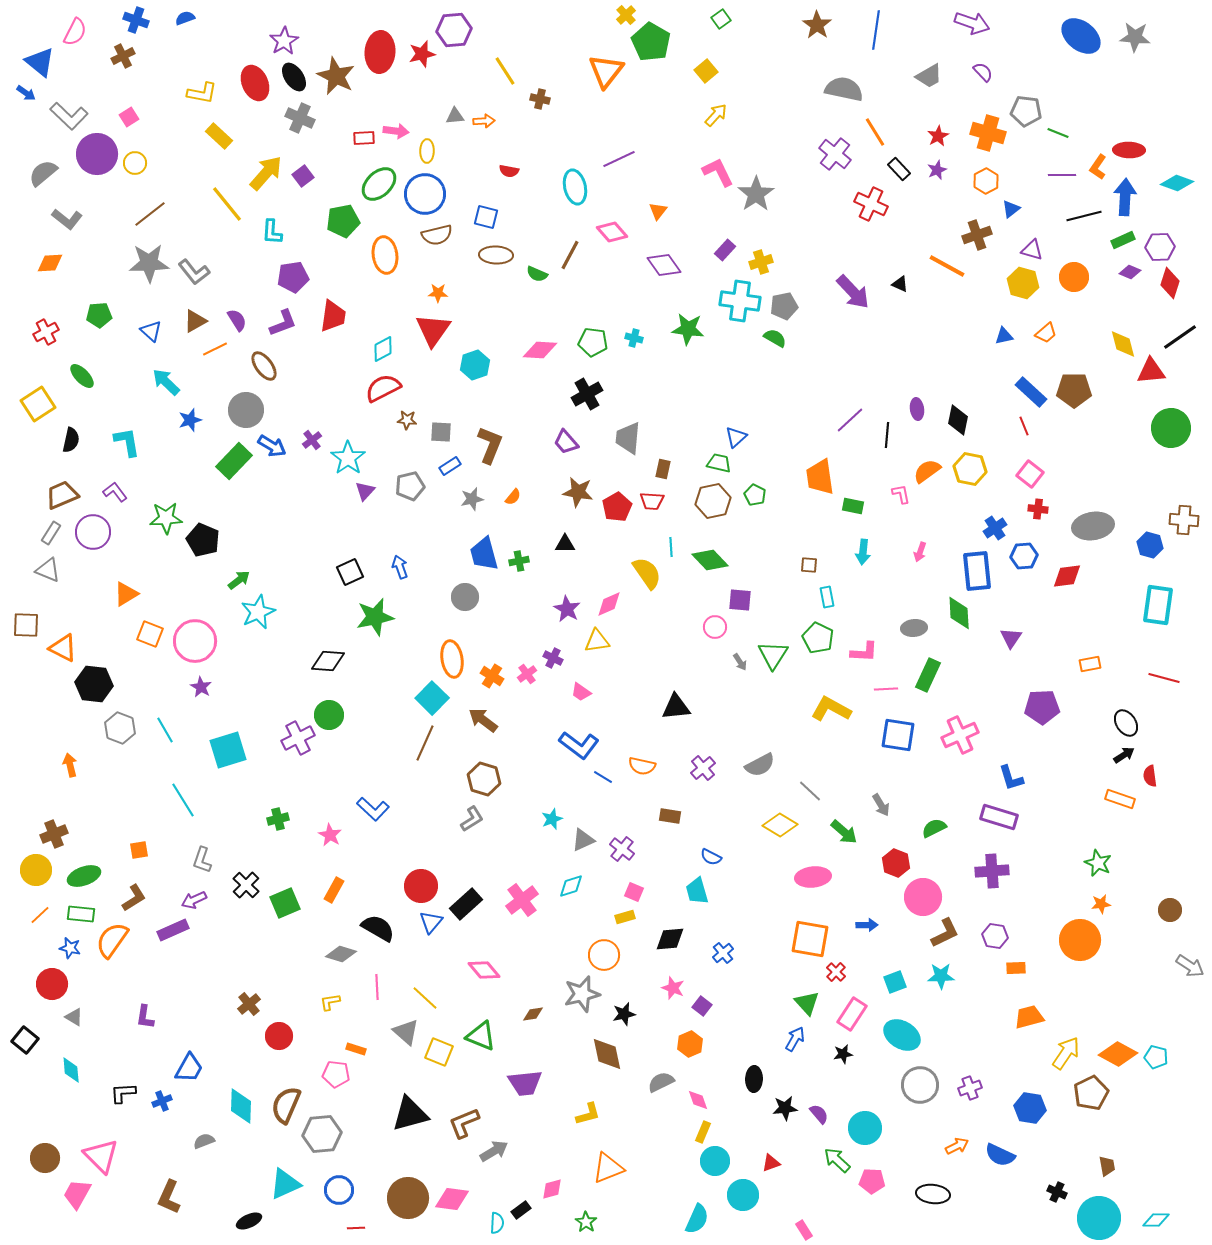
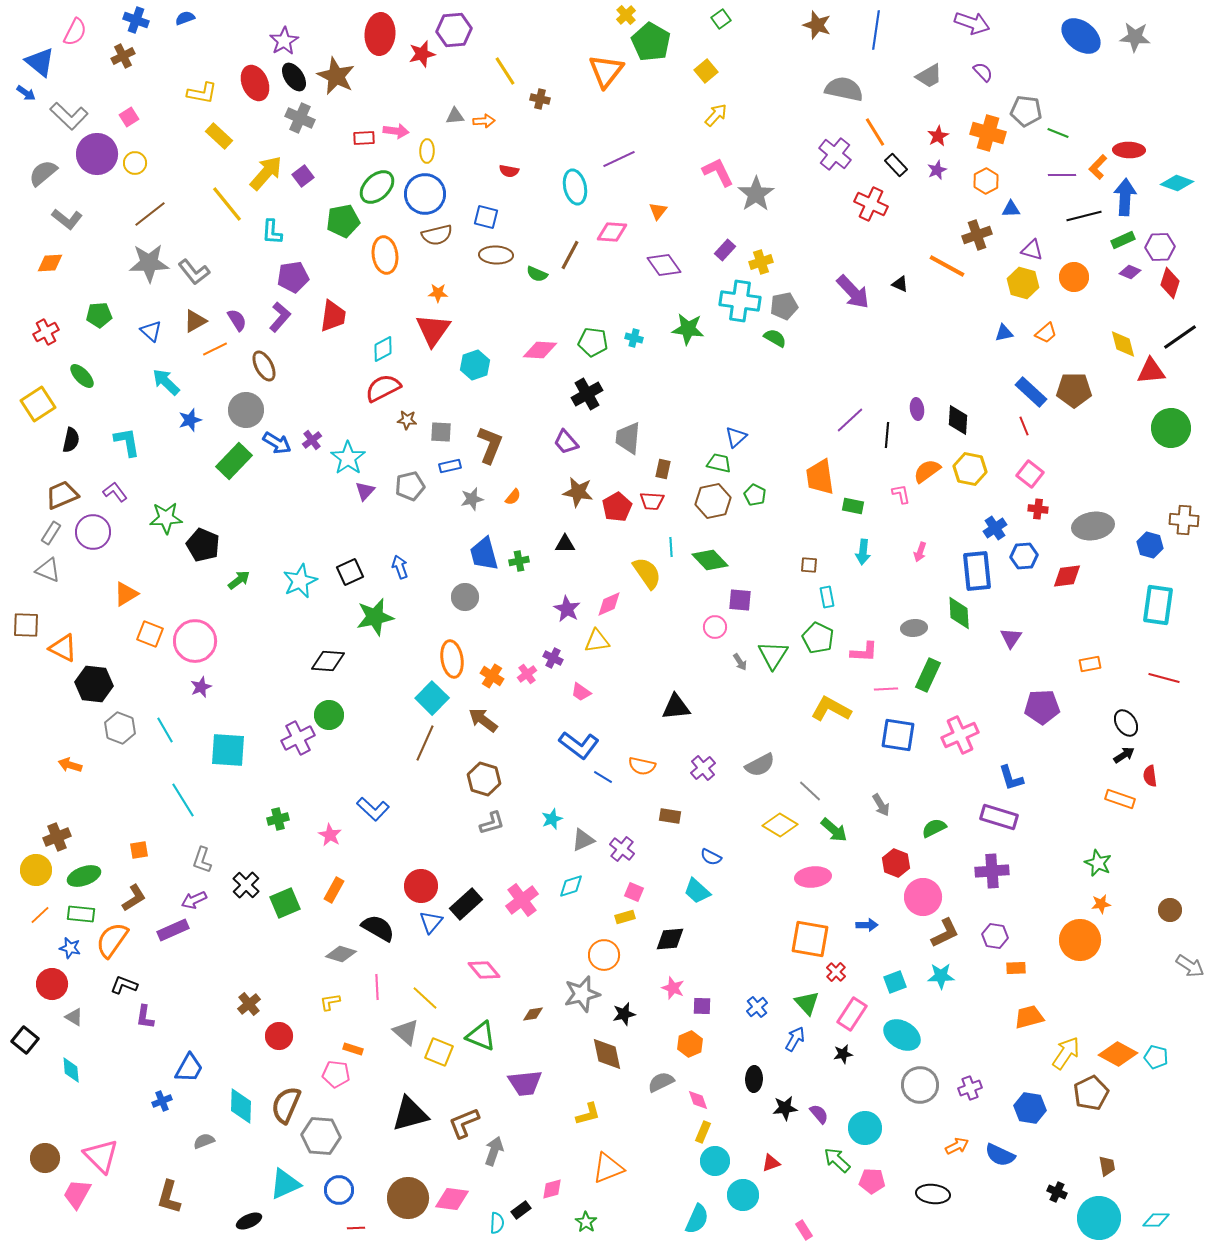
brown star at (817, 25): rotated 16 degrees counterclockwise
red ellipse at (380, 52): moved 18 px up
orange L-shape at (1098, 167): rotated 10 degrees clockwise
black rectangle at (899, 169): moved 3 px left, 4 px up
green ellipse at (379, 184): moved 2 px left, 3 px down
blue triangle at (1011, 209): rotated 36 degrees clockwise
pink diamond at (612, 232): rotated 44 degrees counterclockwise
purple L-shape at (283, 323): moved 3 px left, 6 px up; rotated 28 degrees counterclockwise
blue triangle at (1004, 336): moved 3 px up
brown ellipse at (264, 366): rotated 8 degrees clockwise
black diamond at (958, 420): rotated 8 degrees counterclockwise
blue arrow at (272, 446): moved 5 px right, 3 px up
blue rectangle at (450, 466): rotated 20 degrees clockwise
black pentagon at (203, 540): moved 5 px down
cyan star at (258, 612): moved 42 px right, 31 px up
purple star at (201, 687): rotated 20 degrees clockwise
cyan square at (228, 750): rotated 21 degrees clockwise
orange arrow at (70, 765): rotated 60 degrees counterclockwise
gray L-shape at (472, 819): moved 20 px right, 4 px down; rotated 16 degrees clockwise
green arrow at (844, 832): moved 10 px left, 2 px up
brown cross at (54, 834): moved 3 px right, 3 px down
cyan trapezoid at (697, 891): rotated 32 degrees counterclockwise
blue cross at (723, 953): moved 34 px right, 54 px down
purple square at (702, 1006): rotated 36 degrees counterclockwise
orange rectangle at (356, 1049): moved 3 px left
black L-shape at (123, 1093): moved 1 px right, 108 px up; rotated 24 degrees clockwise
gray hexagon at (322, 1134): moved 1 px left, 2 px down; rotated 9 degrees clockwise
gray arrow at (494, 1151): rotated 40 degrees counterclockwise
brown L-shape at (169, 1197): rotated 8 degrees counterclockwise
